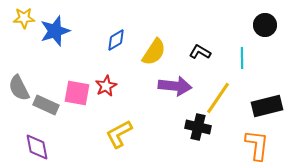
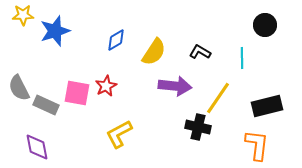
yellow star: moved 1 px left, 3 px up
